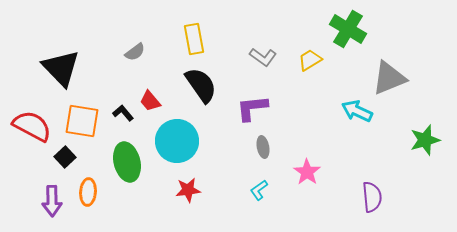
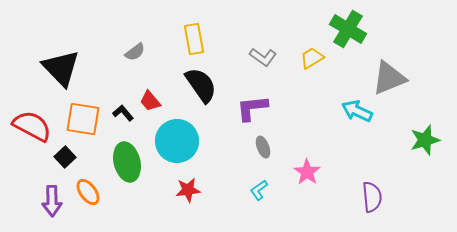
yellow trapezoid: moved 2 px right, 2 px up
orange square: moved 1 px right, 2 px up
gray ellipse: rotated 10 degrees counterclockwise
orange ellipse: rotated 40 degrees counterclockwise
